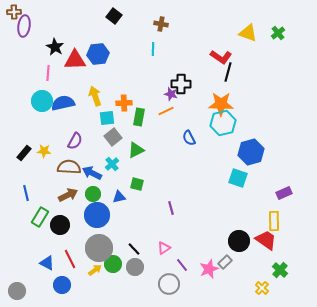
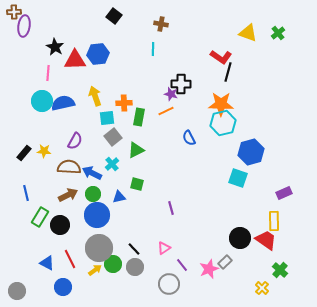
black circle at (239, 241): moved 1 px right, 3 px up
blue circle at (62, 285): moved 1 px right, 2 px down
